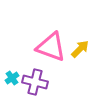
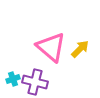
pink triangle: rotated 20 degrees clockwise
cyan cross: moved 1 px right, 1 px down; rotated 16 degrees clockwise
